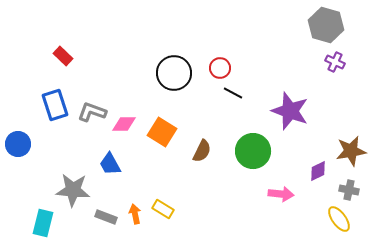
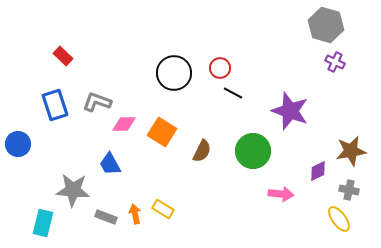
gray L-shape: moved 5 px right, 10 px up
